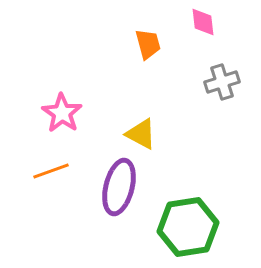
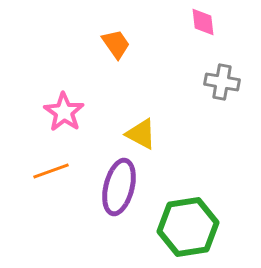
orange trapezoid: moved 32 px left; rotated 20 degrees counterclockwise
gray cross: rotated 28 degrees clockwise
pink star: moved 2 px right, 1 px up
